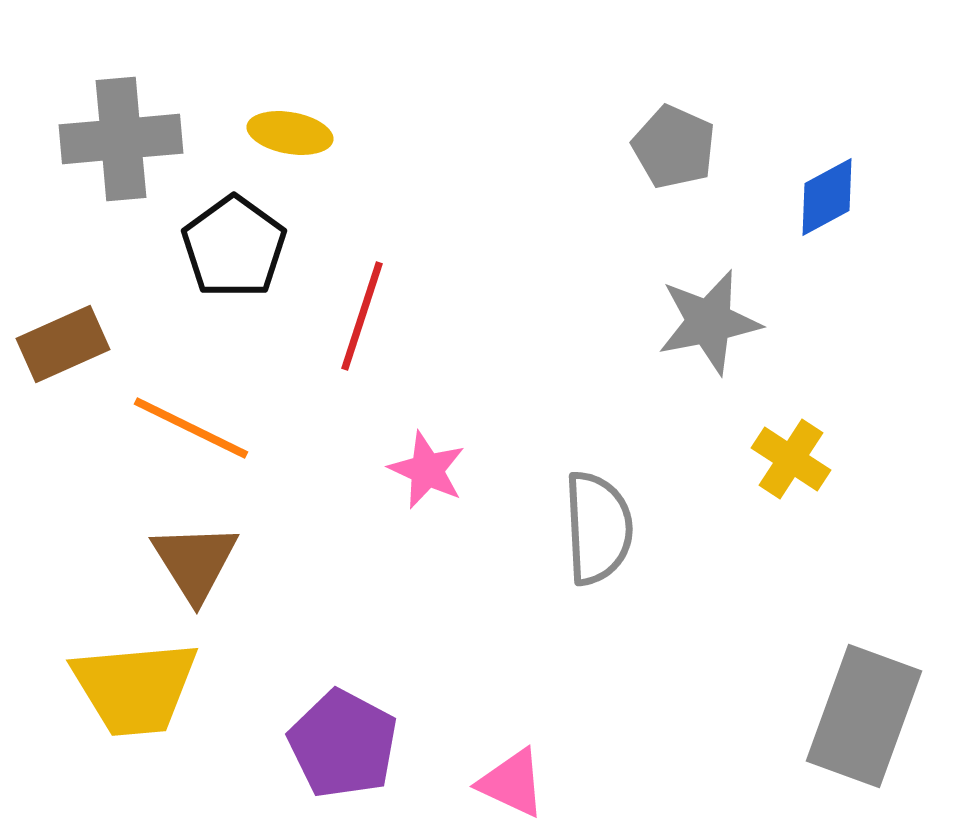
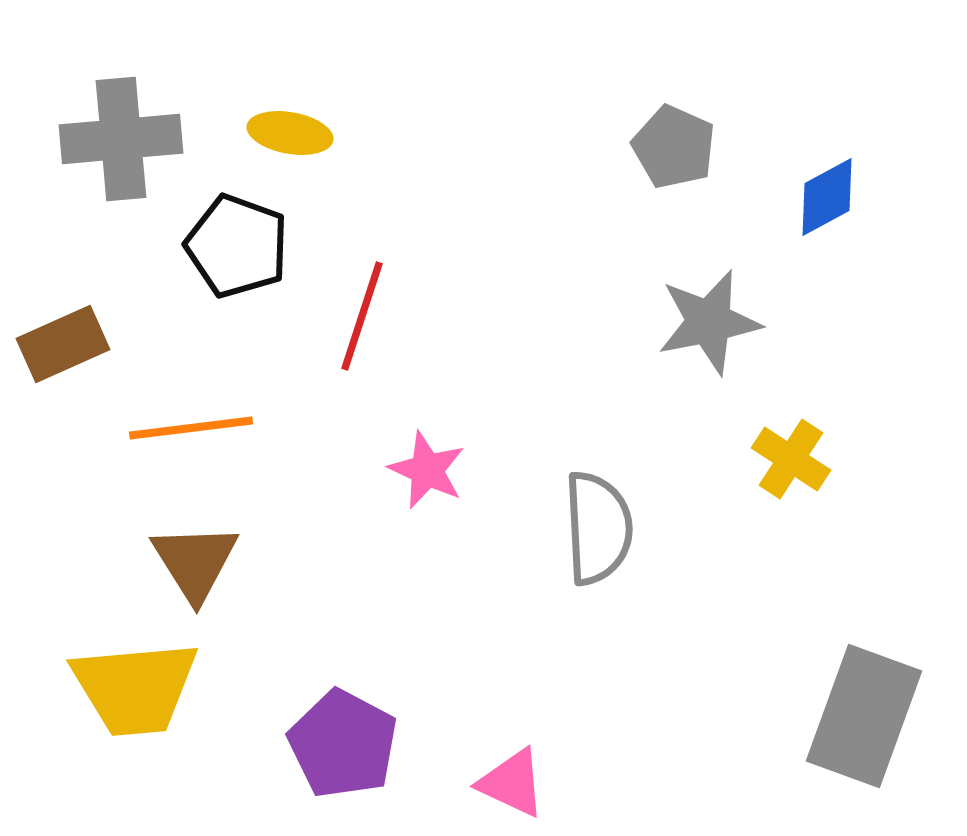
black pentagon: moved 3 px right, 1 px up; rotated 16 degrees counterclockwise
orange line: rotated 33 degrees counterclockwise
